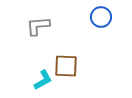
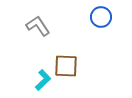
gray L-shape: rotated 60 degrees clockwise
cyan L-shape: rotated 15 degrees counterclockwise
